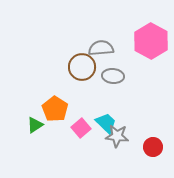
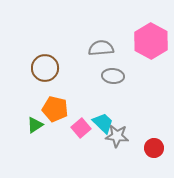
brown circle: moved 37 px left, 1 px down
orange pentagon: rotated 20 degrees counterclockwise
cyan trapezoid: moved 3 px left
red circle: moved 1 px right, 1 px down
